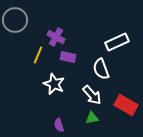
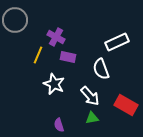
white arrow: moved 2 px left, 1 px down
